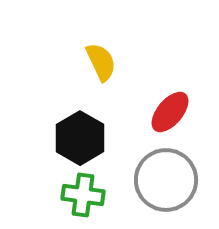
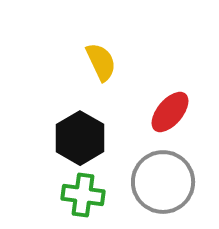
gray circle: moved 3 px left, 2 px down
